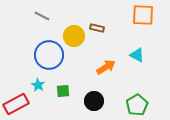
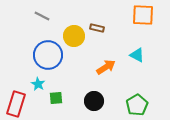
blue circle: moved 1 px left
cyan star: moved 1 px up
green square: moved 7 px left, 7 px down
red rectangle: rotated 45 degrees counterclockwise
